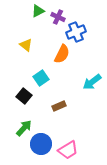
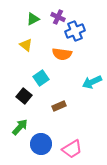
green triangle: moved 5 px left, 8 px down
blue cross: moved 1 px left, 1 px up
orange semicircle: rotated 72 degrees clockwise
cyan arrow: rotated 12 degrees clockwise
green arrow: moved 4 px left, 1 px up
pink trapezoid: moved 4 px right, 1 px up
